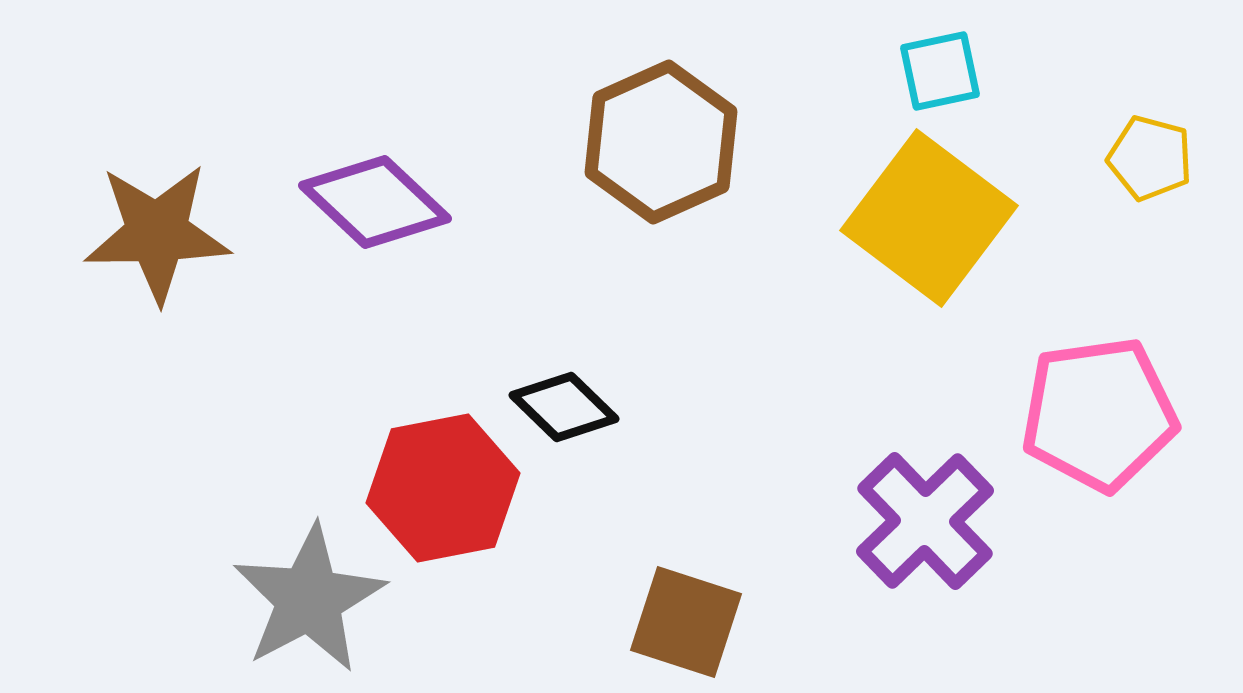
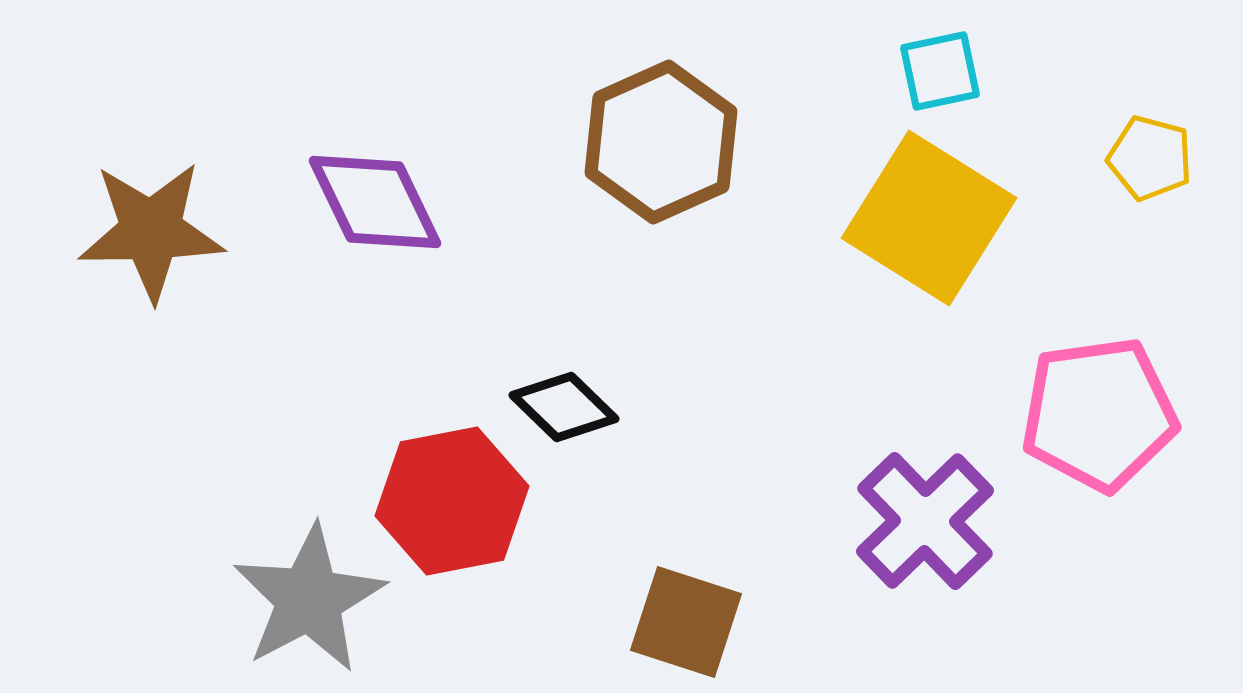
purple diamond: rotated 21 degrees clockwise
yellow square: rotated 5 degrees counterclockwise
brown star: moved 6 px left, 2 px up
red hexagon: moved 9 px right, 13 px down
